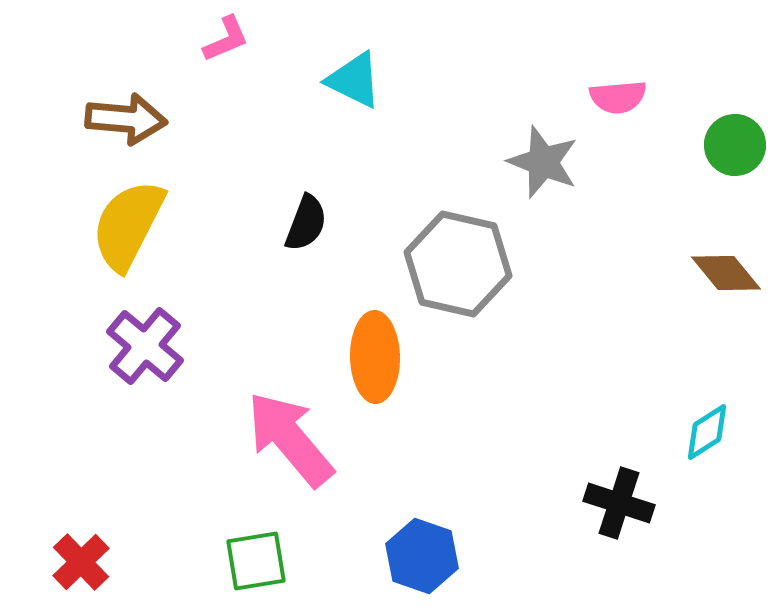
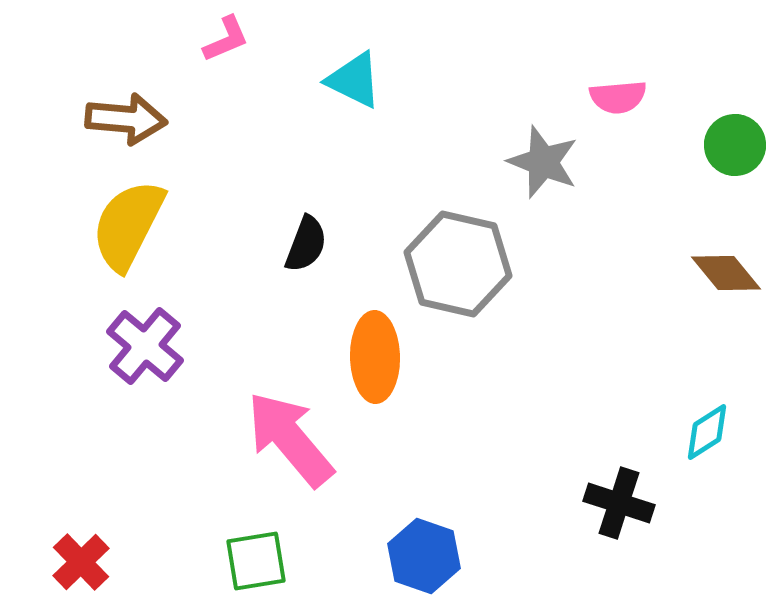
black semicircle: moved 21 px down
blue hexagon: moved 2 px right
